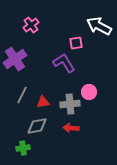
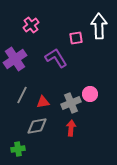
white arrow: rotated 60 degrees clockwise
pink square: moved 5 px up
purple L-shape: moved 8 px left, 5 px up
pink circle: moved 1 px right, 2 px down
gray cross: moved 1 px right, 1 px up; rotated 18 degrees counterclockwise
red arrow: rotated 91 degrees clockwise
green cross: moved 5 px left, 1 px down
